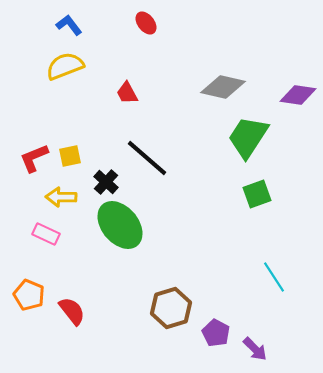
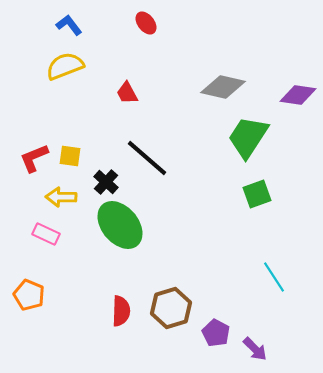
yellow square: rotated 20 degrees clockwise
red semicircle: moved 49 px right; rotated 40 degrees clockwise
